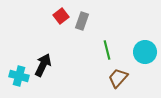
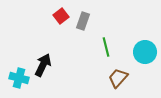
gray rectangle: moved 1 px right
green line: moved 1 px left, 3 px up
cyan cross: moved 2 px down
